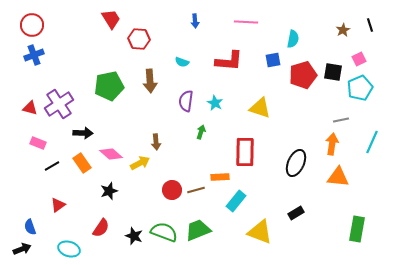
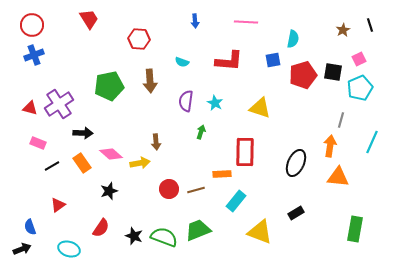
red trapezoid at (111, 19): moved 22 px left
gray line at (341, 120): rotated 63 degrees counterclockwise
orange arrow at (332, 144): moved 2 px left, 2 px down
yellow arrow at (140, 163): rotated 18 degrees clockwise
orange rectangle at (220, 177): moved 2 px right, 3 px up
red circle at (172, 190): moved 3 px left, 1 px up
green rectangle at (357, 229): moved 2 px left
green semicircle at (164, 232): moved 5 px down
